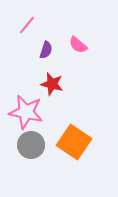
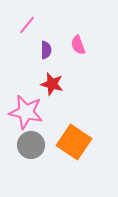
pink semicircle: rotated 30 degrees clockwise
purple semicircle: rotated 18 degrees counterclockwise
